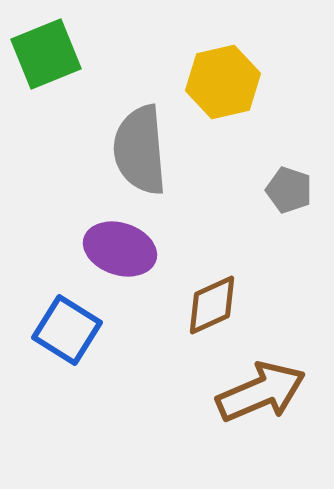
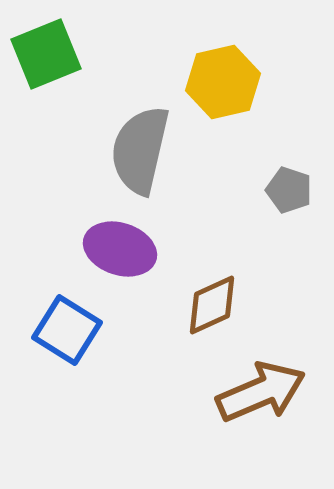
gray semicircle: rotated 18 degrees clockwise
